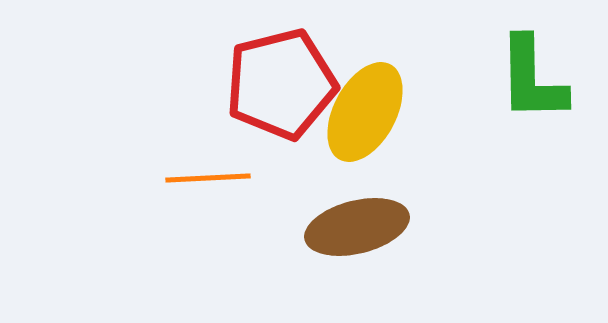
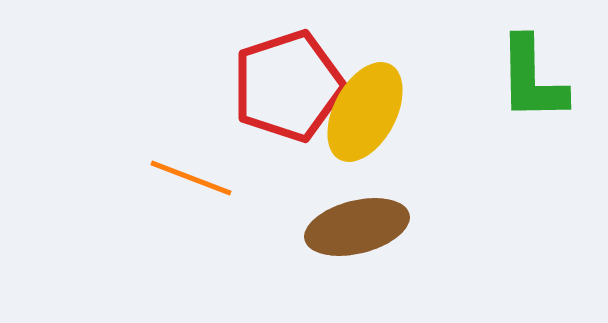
red pentagon: moved 7 px right, 2 px down; rotated 4 degrees counterclockwise
orange line: moved 17 px left; rotated 24 degrees clockwise
